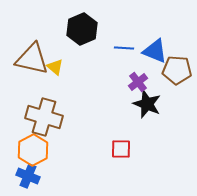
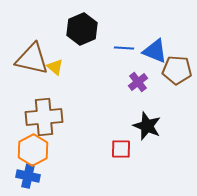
black star: moved 22 px down
brown cross: rotated 21 degrees counterclockwise
blue cross: rotated 10 degrees counterclockwise
